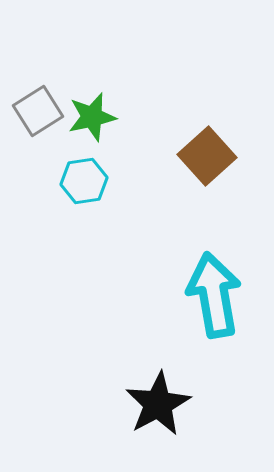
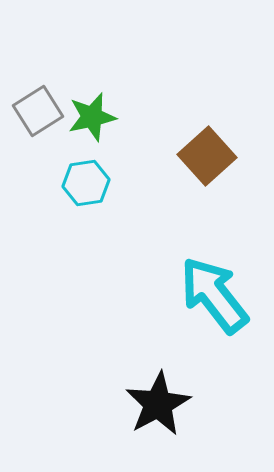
cyan hexagon: moved 2 px right, 2 px down
cyan arrow: rotated 28 degrees counterclockwise
